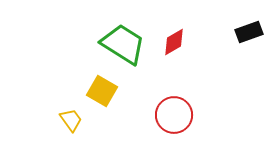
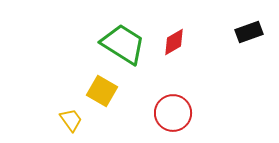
red circle: moved 1 px left, 2 px up
